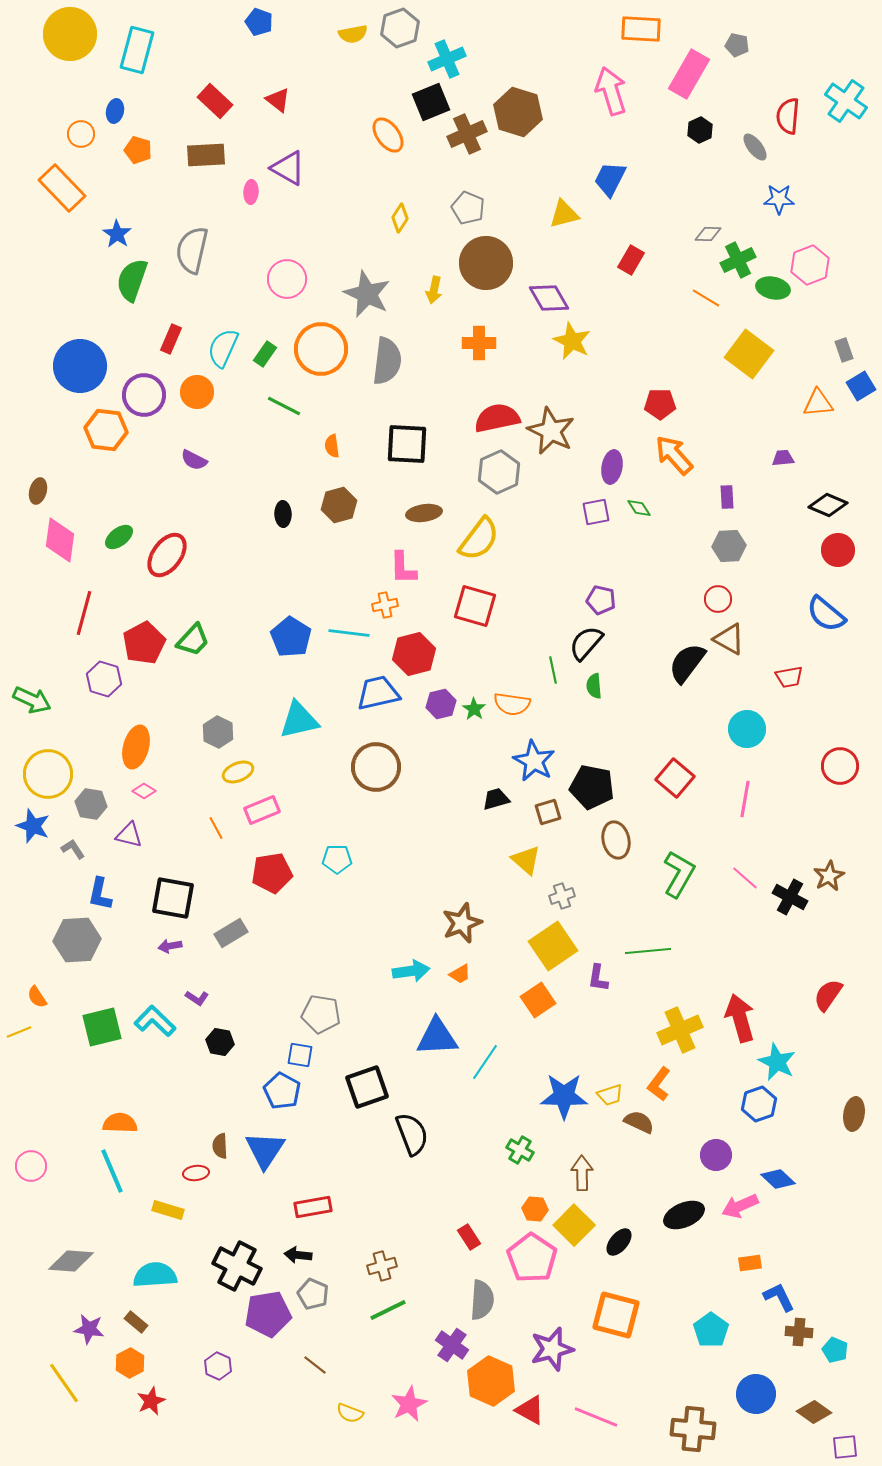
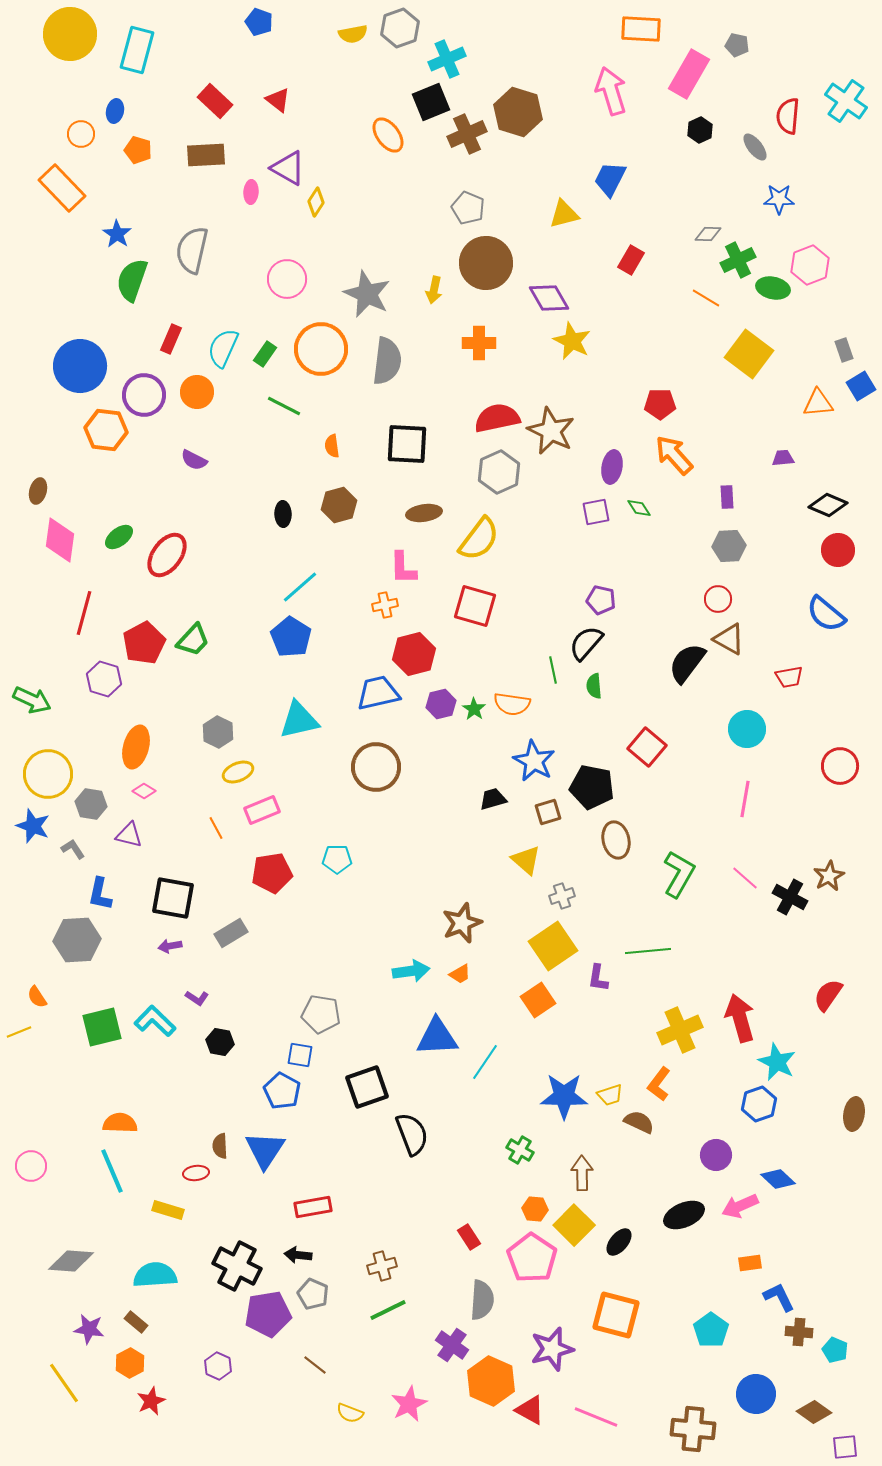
yellow diamond at (400, 218): moved 84 px left, 16 px up
cyan line at (349, 633): moved 49 px left, 46 px up; rotated 48 degrees counterclockwise
red square at (675, 778): moved 28 px left, 31 px up
black trapezoid at (496, 799): moved 3 px left
